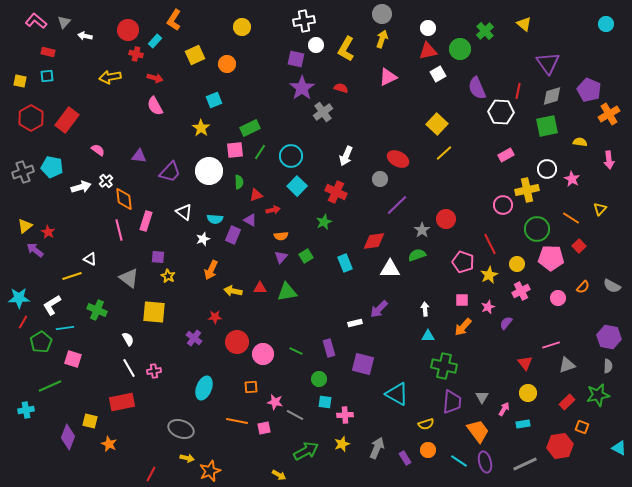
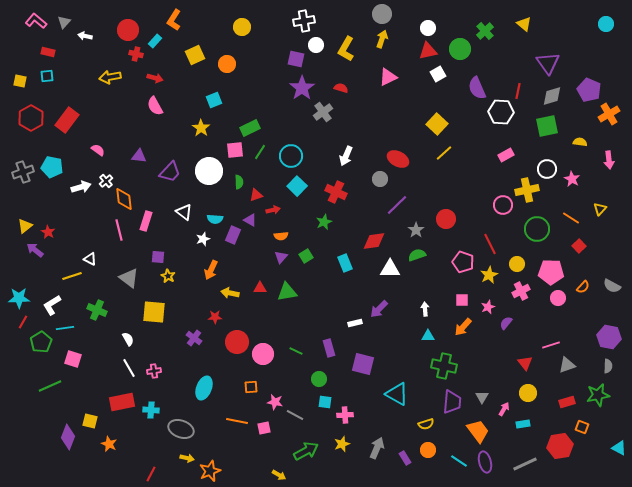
gray star at (422, 230): moved 6 px left
pink pentagon at (551, 258): moved 14 px down
yellow arrow at (233, 291): moved 3 px left, 2 px down
red rectangle at (567, 402): rotated 28 degrees clockwise
cyan cross at (26, 410): moved 125 px right; rotated 14 degrees clockwise
